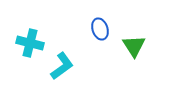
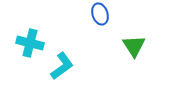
blue ellipse: moved 15 px up
